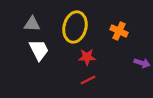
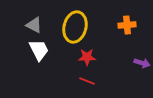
gray triangle: moved 2 px right, 1 px down; rotated 24 degrees clockwise
orange cross: moved 8 px right, 6 px up; rotated 30 degrees counterclockwise
red line: moved 1 px left, 1 px down; rotated 49 degrees clockwise
